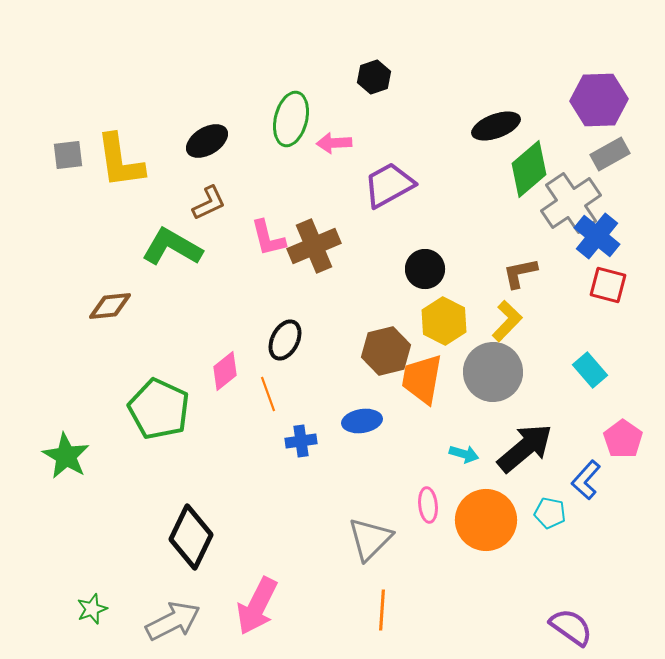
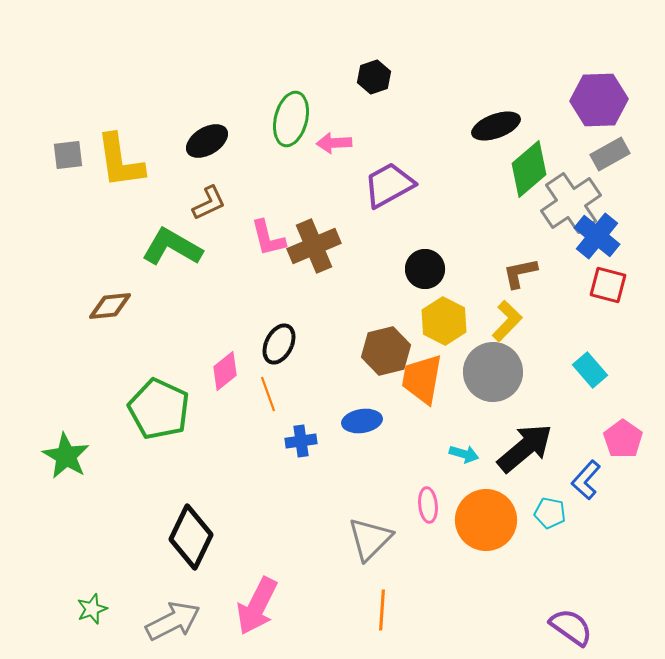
black ellipse at (285, 340): moved 6 px left, 4 px down
